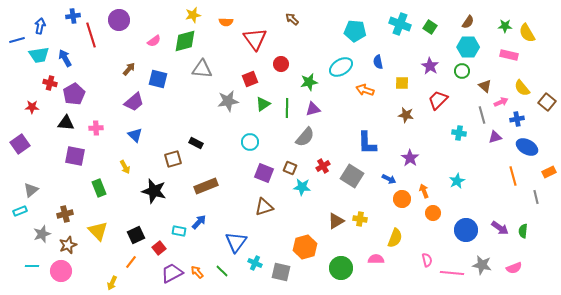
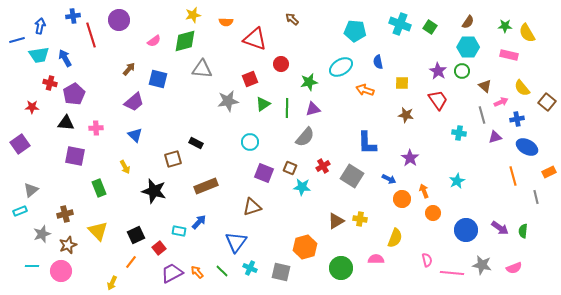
red triangle at (255, 39): rotated 35 degrees counterclockwise
purple star at (430, 66): moved 8 px right, 5 px down
red trapezoid at (438, 100): rotated 100 degrees clockwise
brown triangle at (264, 207): moved 12 px left
cyan cross at (255, 263): moved 5 px left, 5 px down
